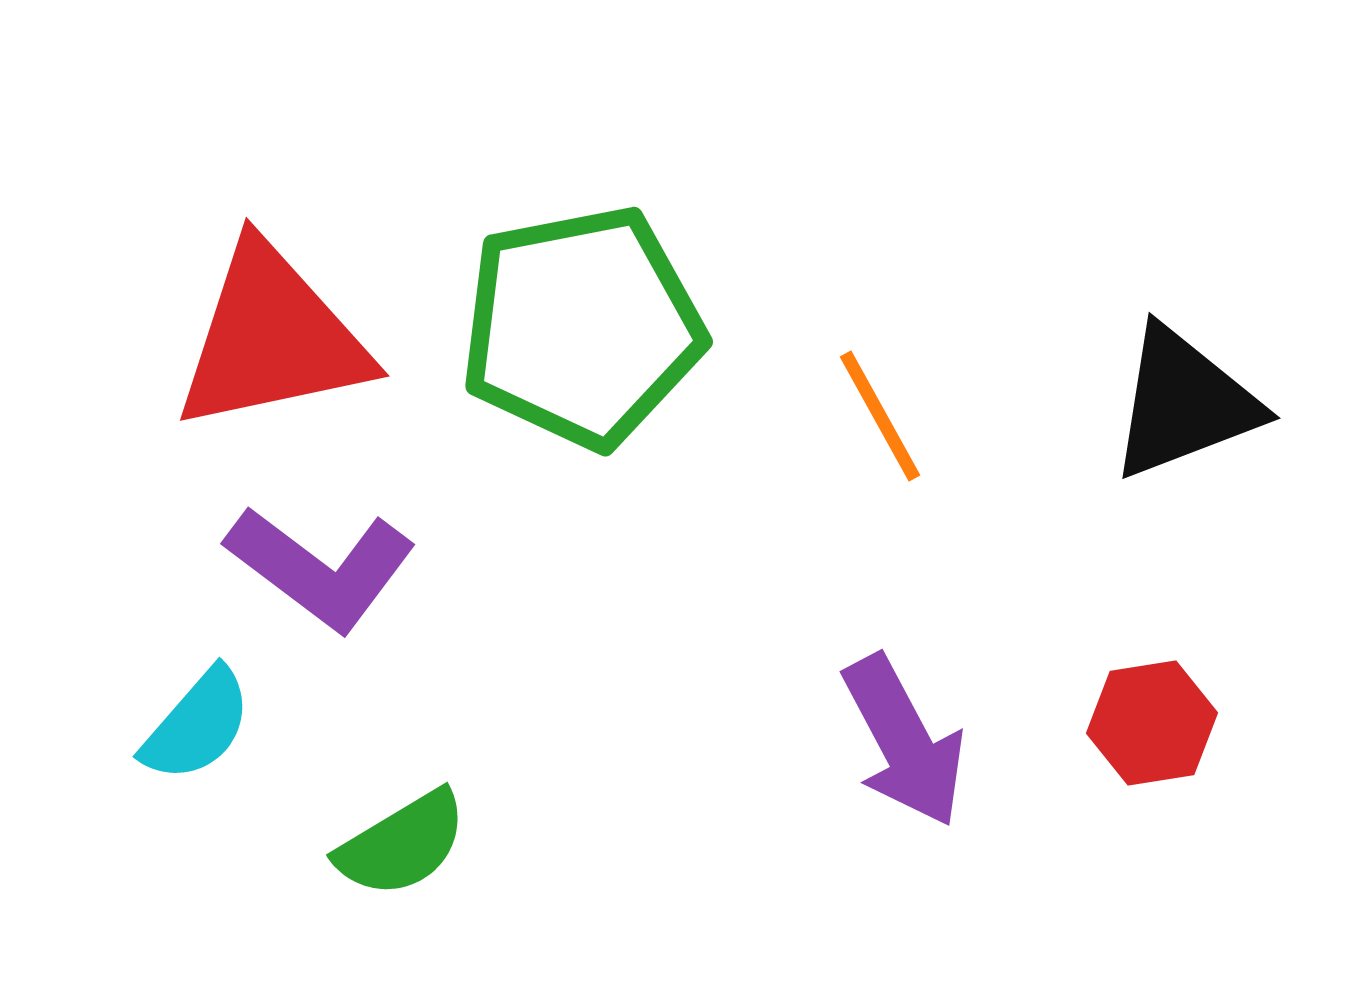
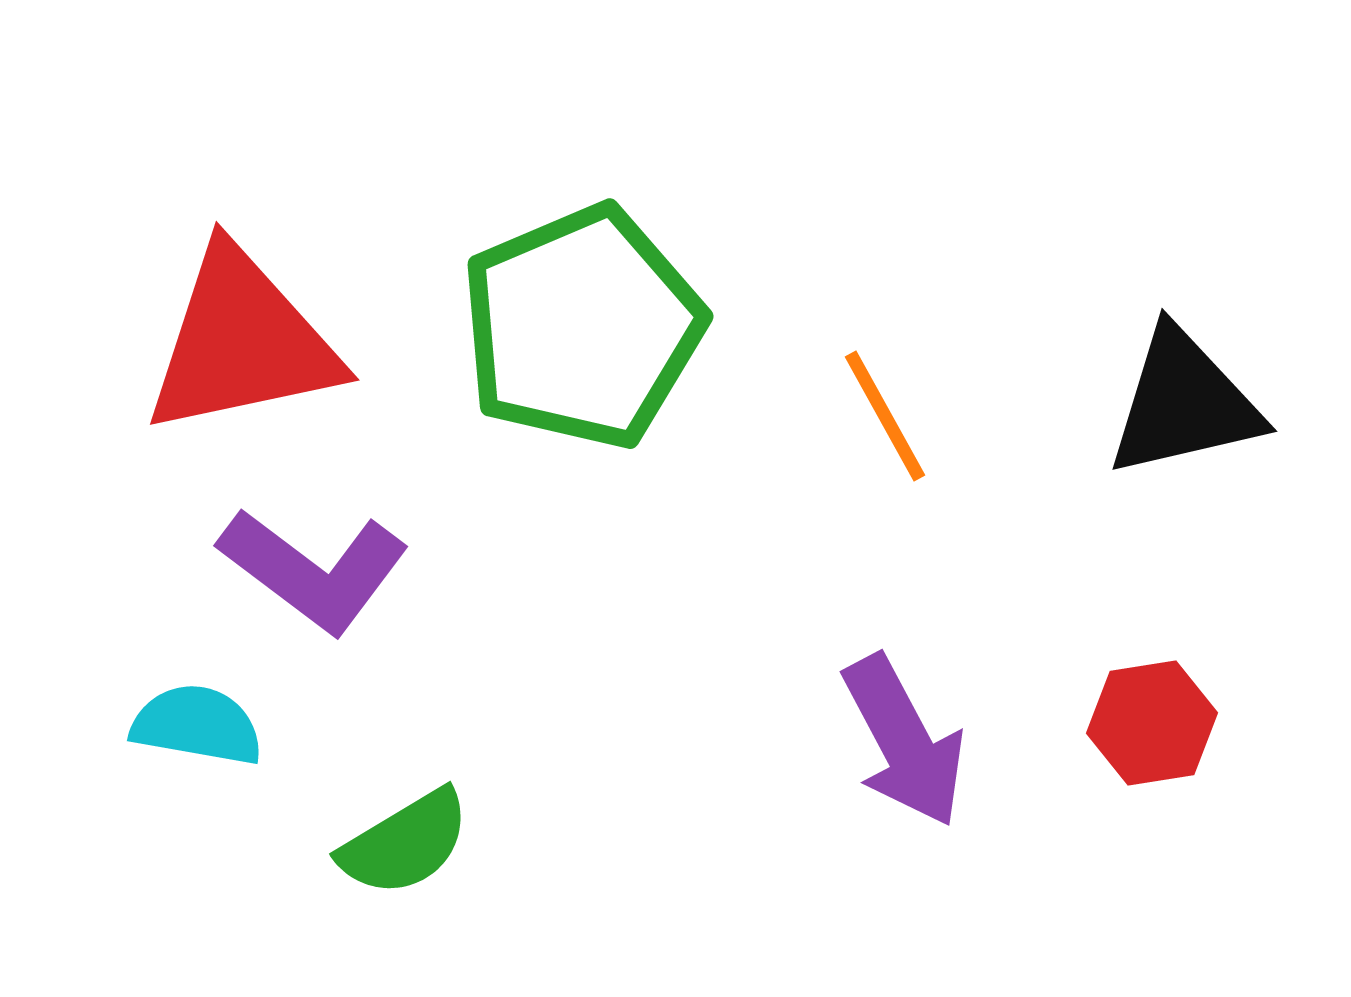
green pentagon: rotated 12 degrees counterclockwise
red triangle: moved 30 px left, 4 px down
black triangle: rotated 8 degrees clockwise
orange line: moved 5 px right
purple L-shape: moved 7 px left, 2 px down
cyan semicircle: rotated 121 degrees counterclockwise
green semicircle: moved 3 px right, 1 px up
